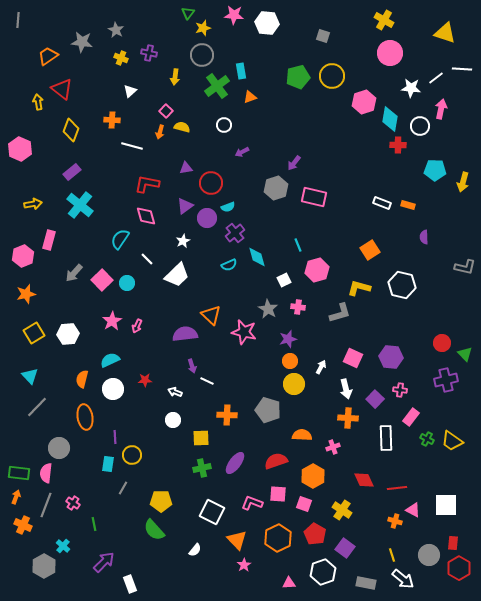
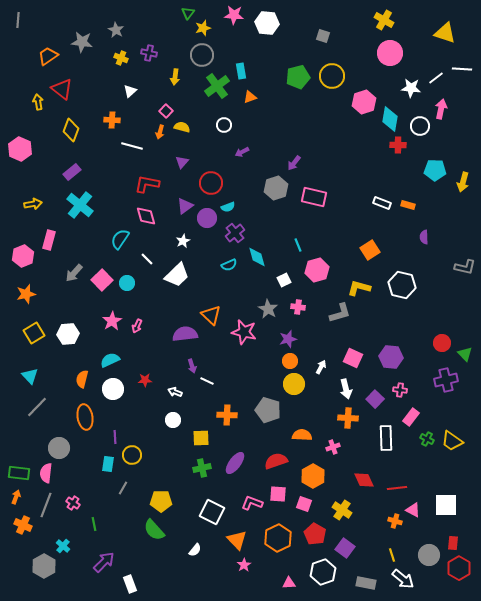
purple triangle at (186, 168): moved 4 px left, 6 px up; rotated 40 degrees counterclockwise
